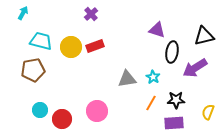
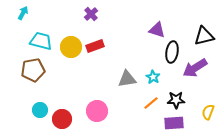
orange line: rotated 21 degrees clockwise
